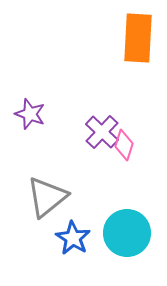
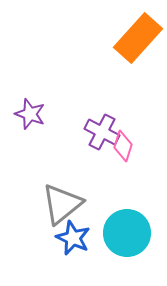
orange rectangle: rotated 39 degrees clockwise
purple cross: rotated 16 degrees counterclockwise
pink diamond: moved 1 px left, 1 px down
gray triangle: moved 15 px right, 7 px down
blue star: rotated 8 degrees counterclockwise
